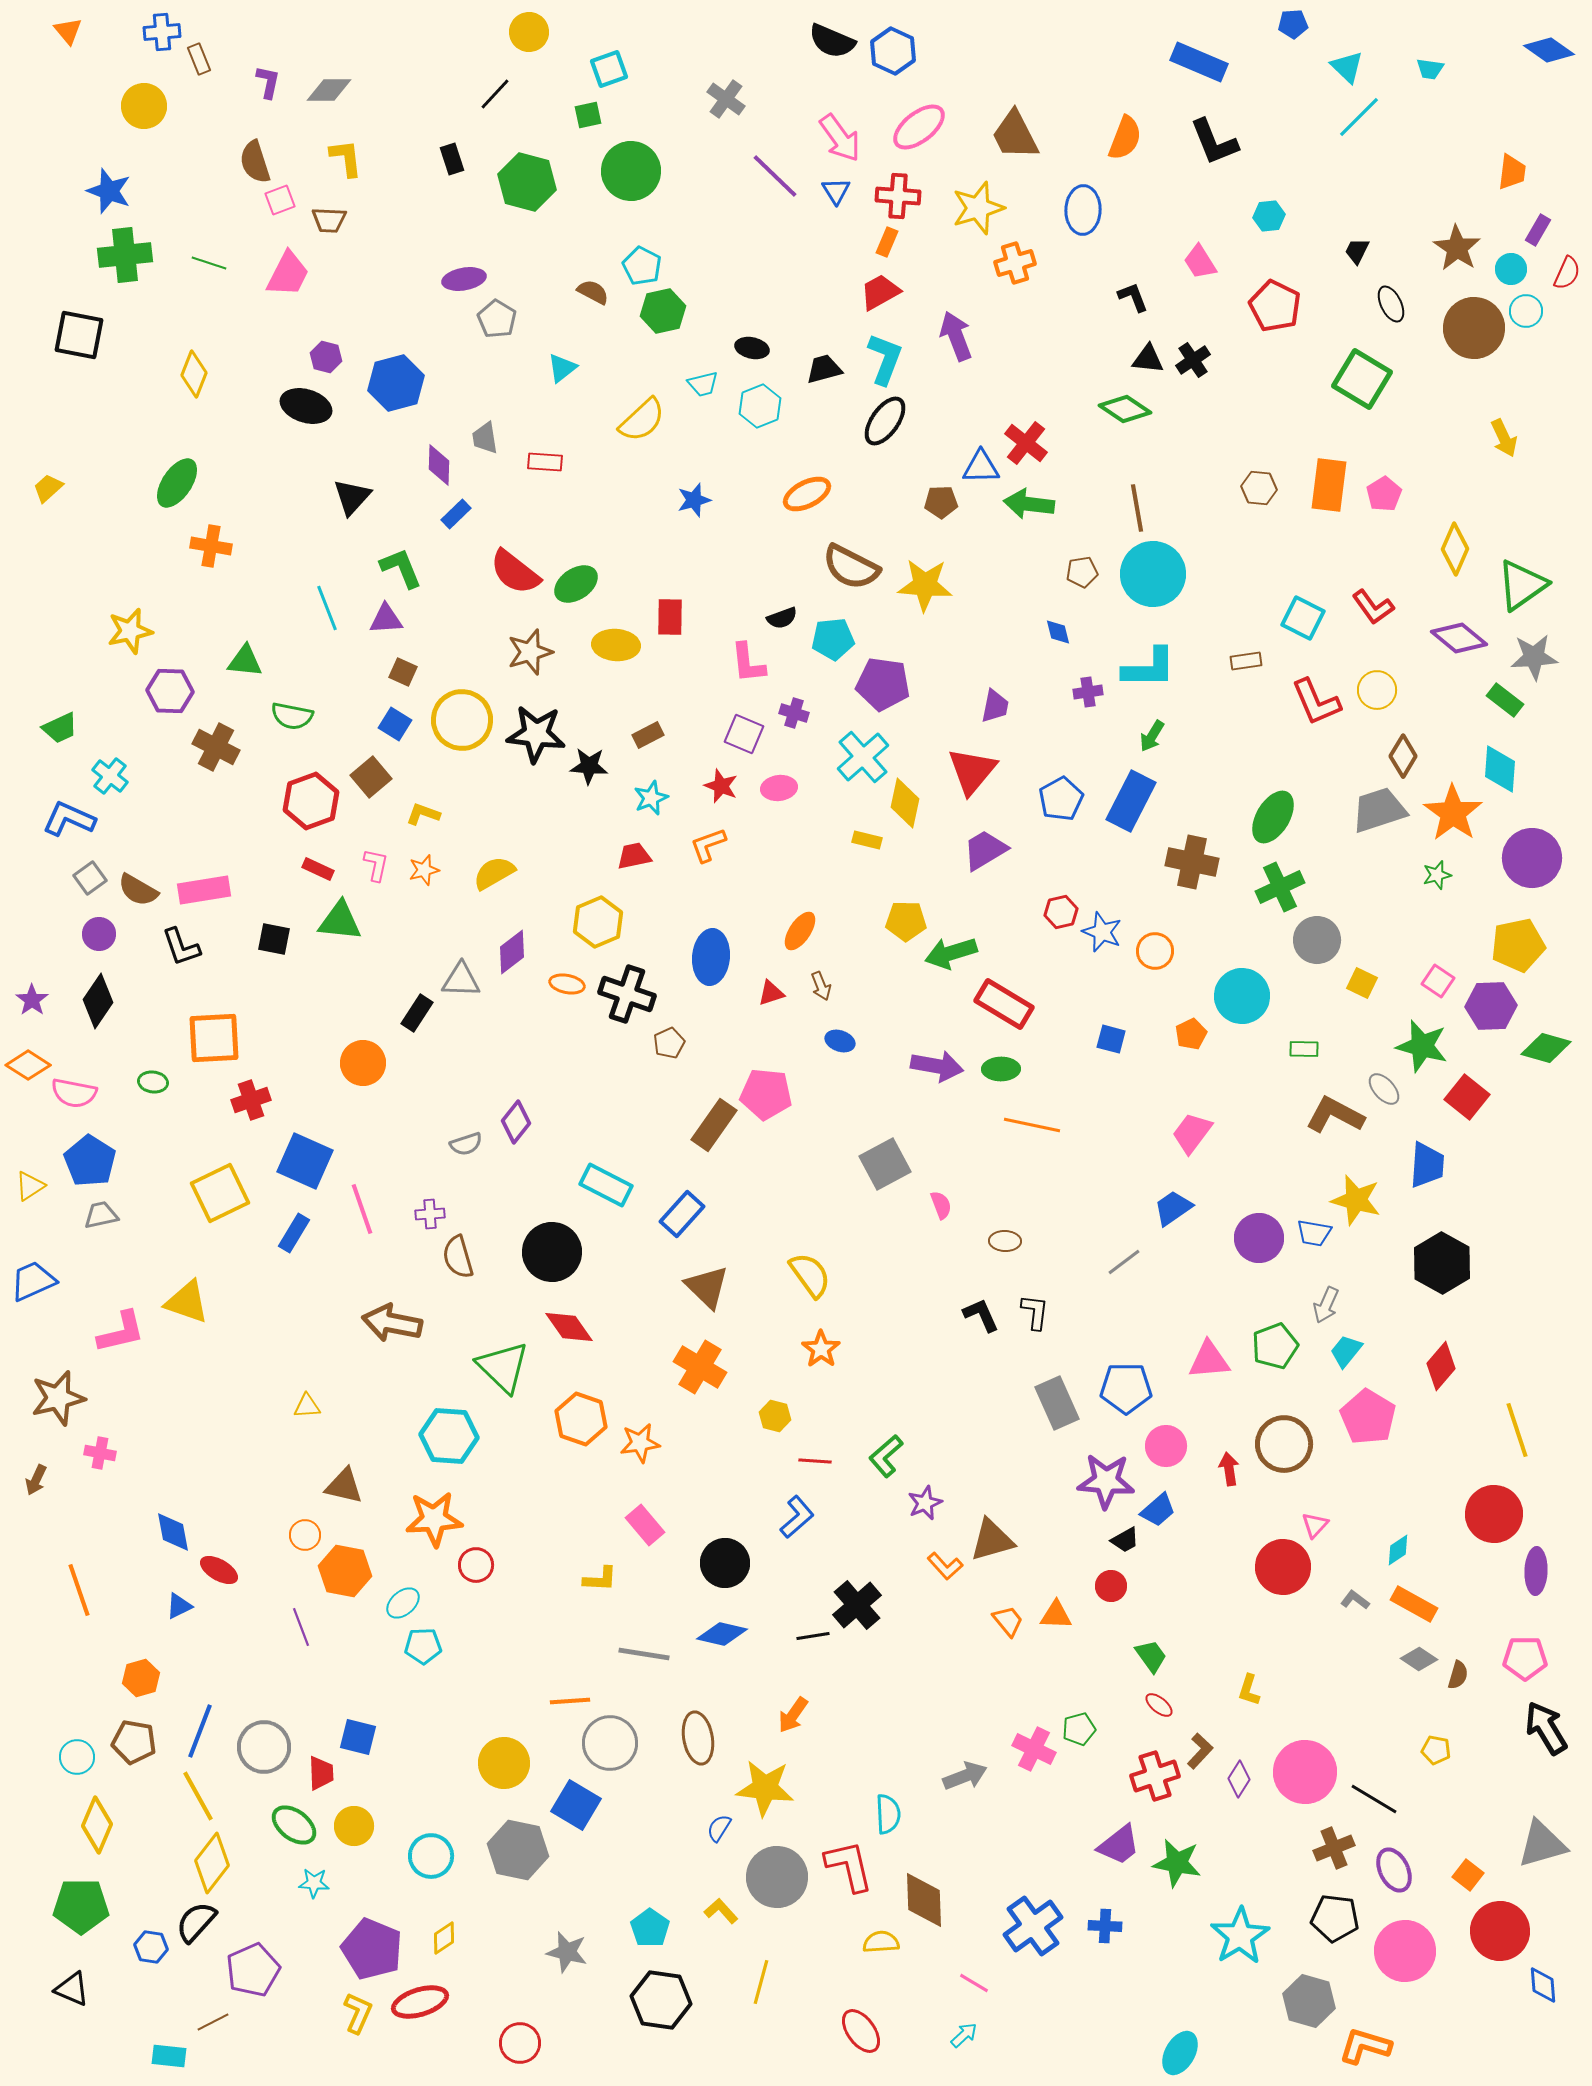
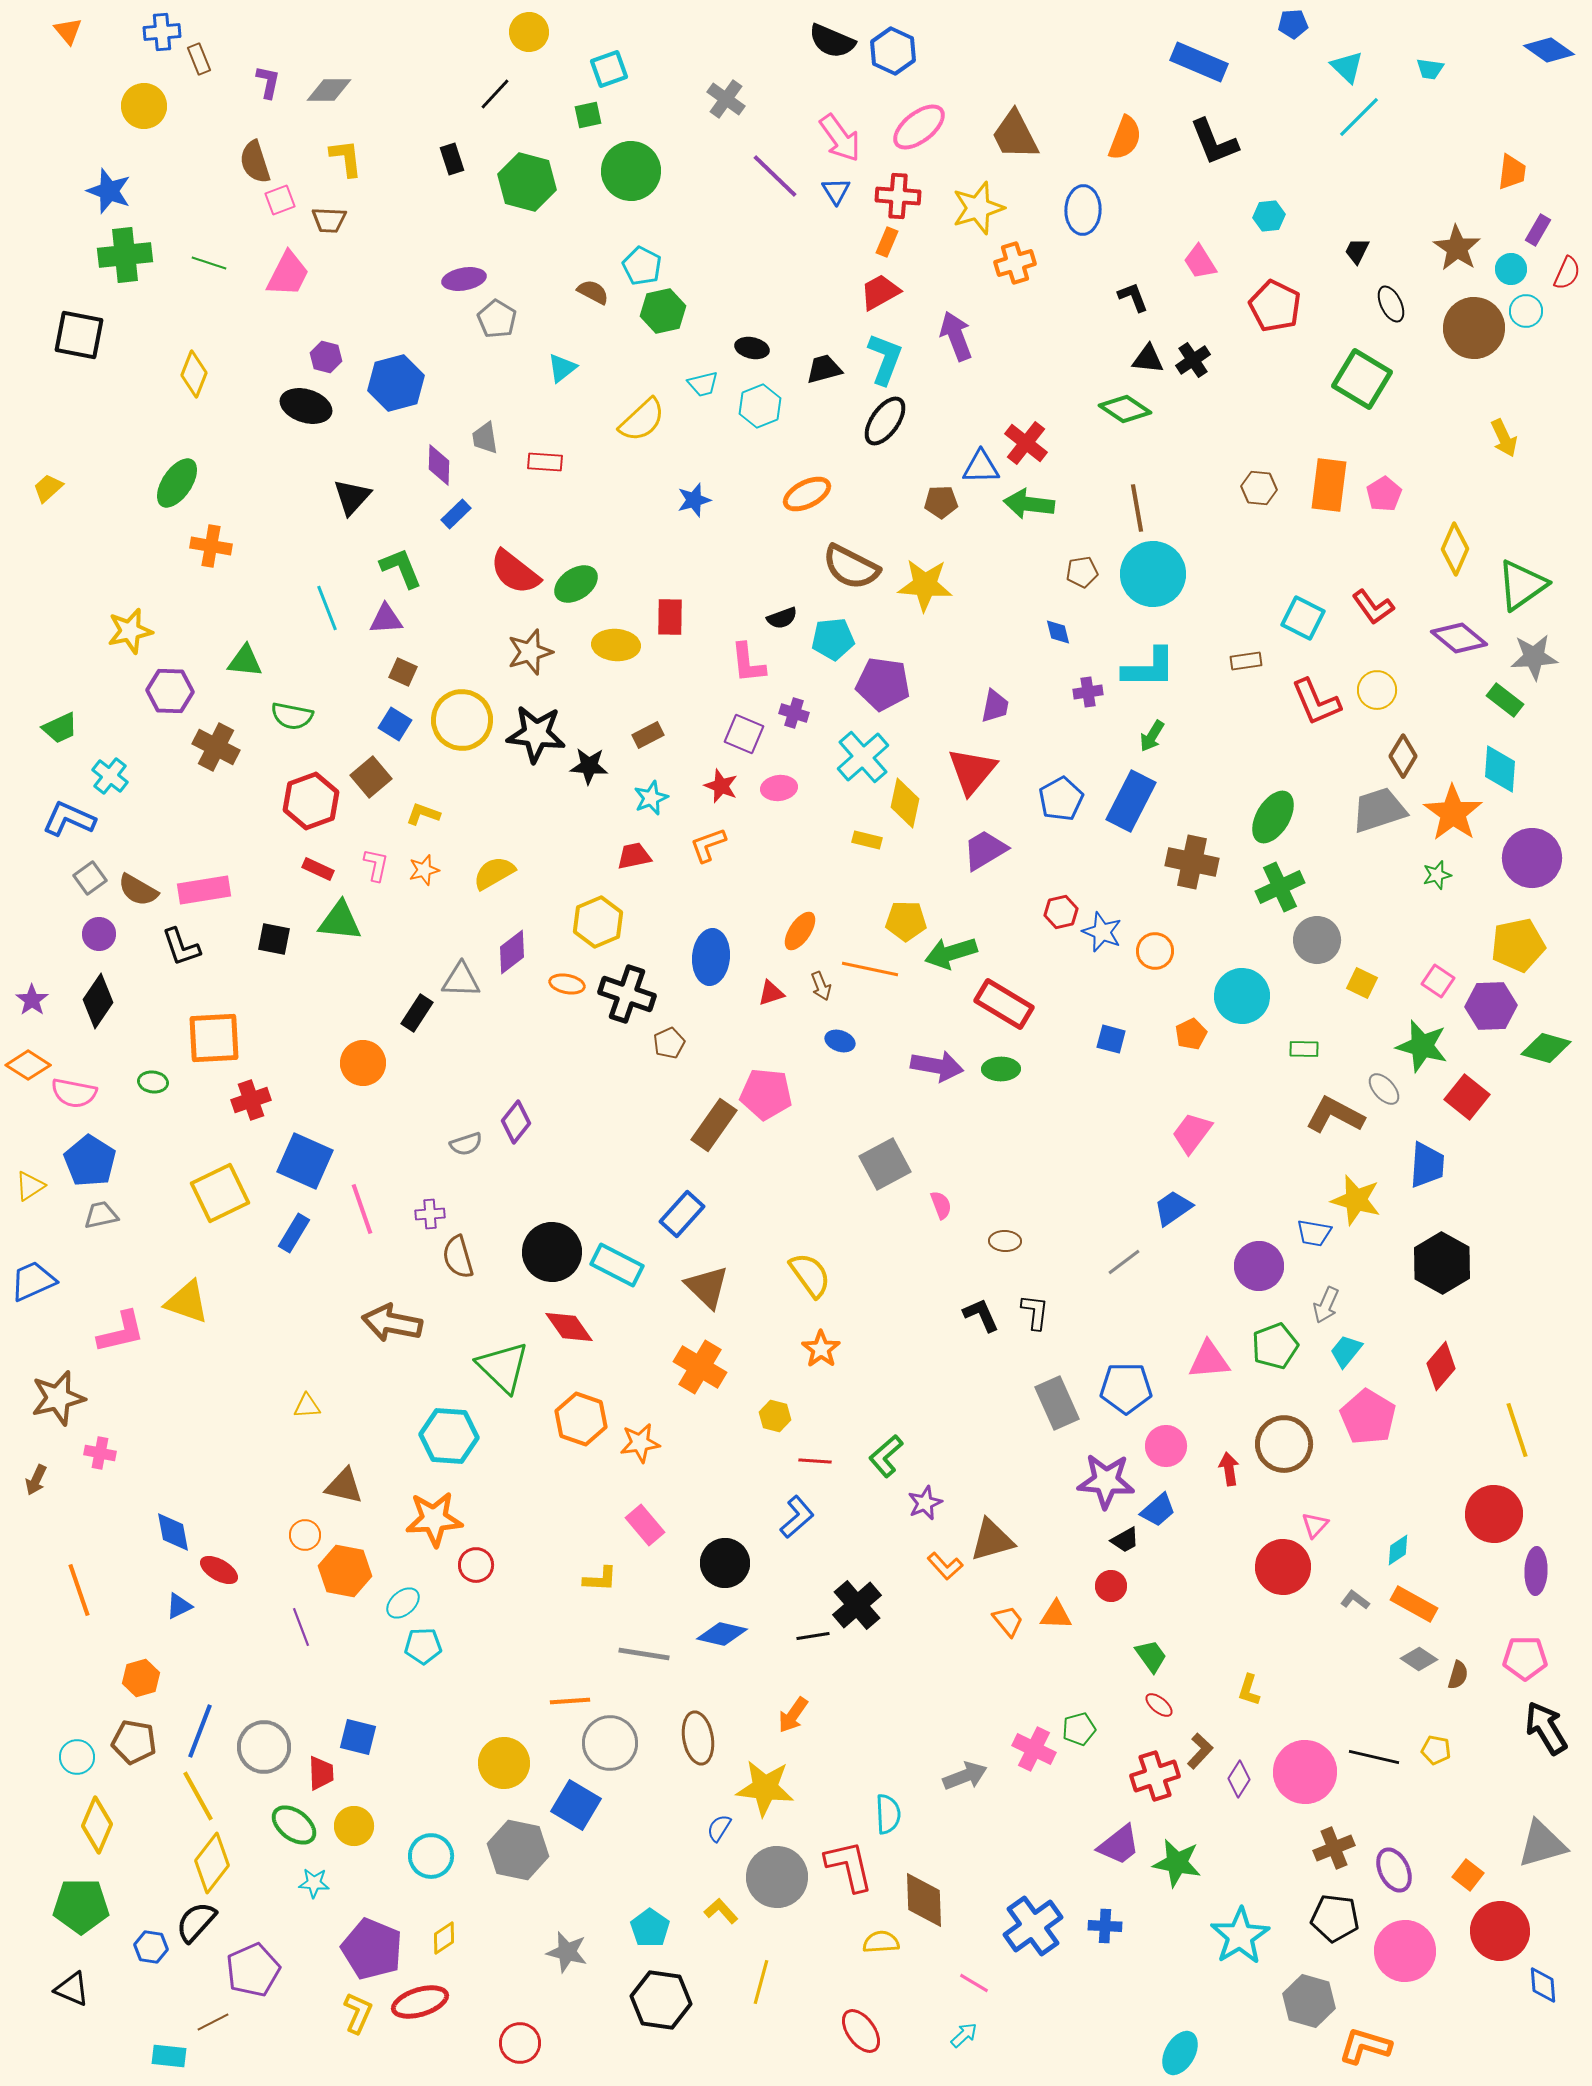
orange line at (1032, 1125): moved 162 px left, 156 px up
cyan rectangle at (606, 1185): moved 11 px right, 80 px down
purple circle at (1259, 1238): moved 28 px down
black line at (1374, 1799): moved 42 px up; rotated 18 degrees counterclockwise
